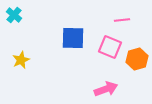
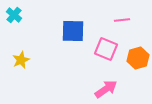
blue square: moved 7 px up
pink square: moved 4 px left, 2 px down
orange hexagon: moved 1 px right, 1 px up
pink arrow: rotated 15 degrees counterclockwise
